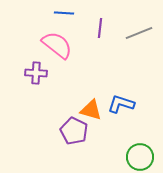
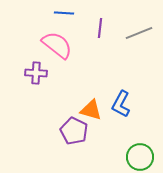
blue L-shape: rotated 80 degrees counterclockwise
